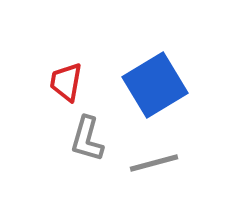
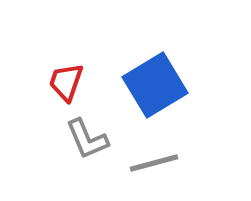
red trapezoid: rotated 9 degrees clockwise
gray L-shape: rotated 39 degrees counterclockwise
